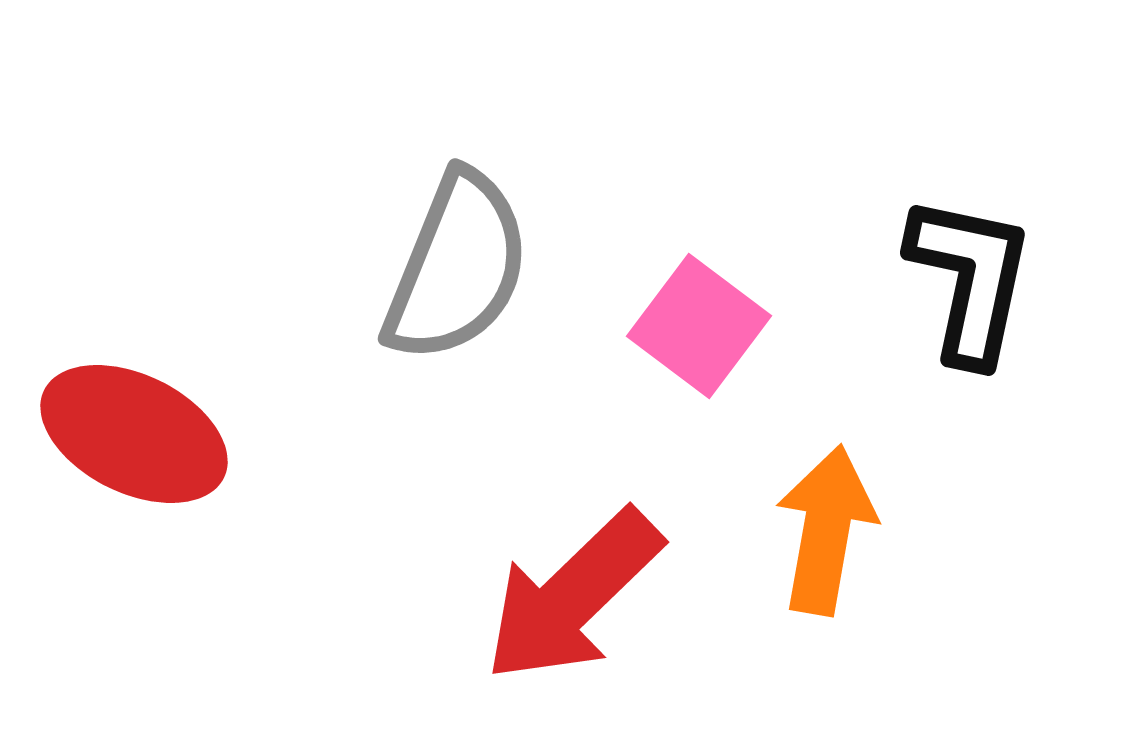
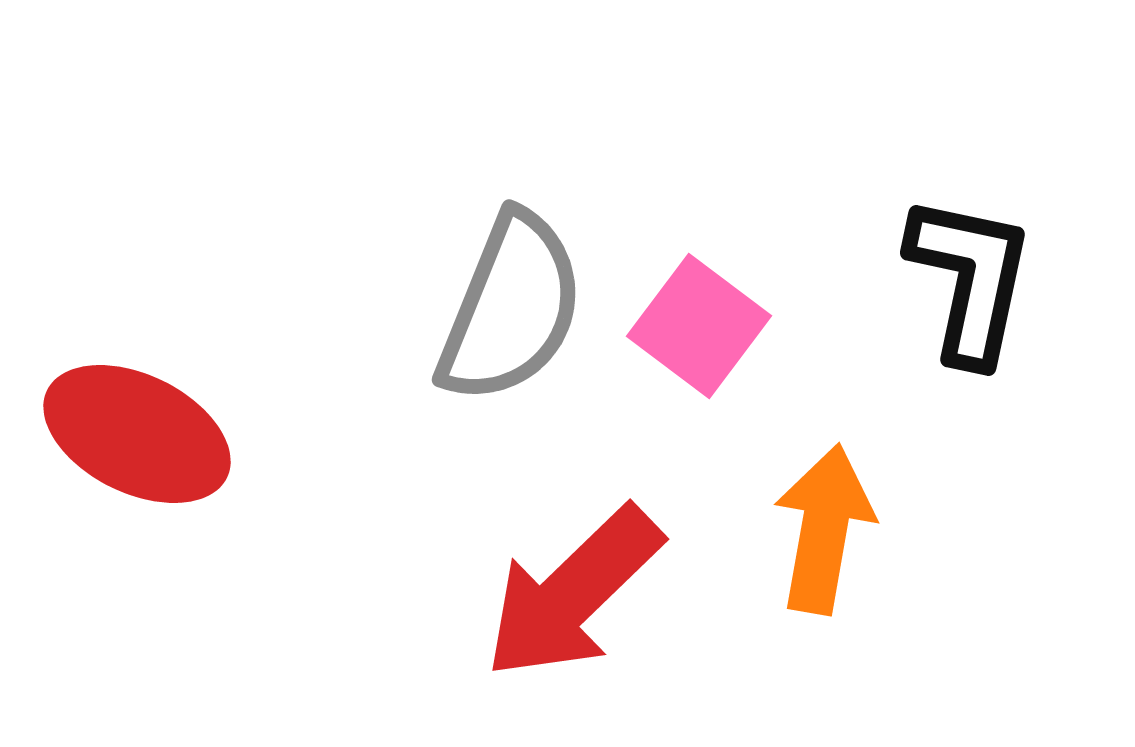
gray semicircle: moved 54 px right, 41 px down
red ellipse: moved 3 px right
orange arrow: moved 2 px left, 1 px up
red arrow: moved 3 px up
